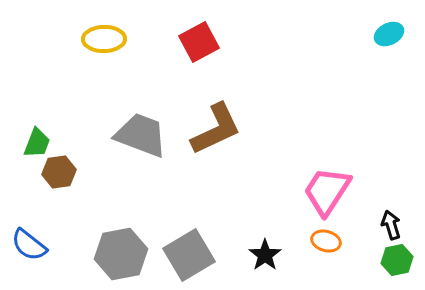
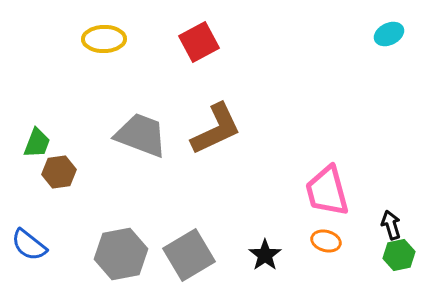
pink trapezoid: rotated 48 degrees counterclockwise
green hexagon: moved 2 px right, 5 px up
